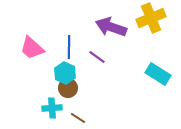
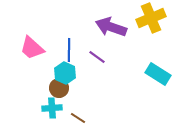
blue line: moved 3 px down
brown circle: moved 9 px left
